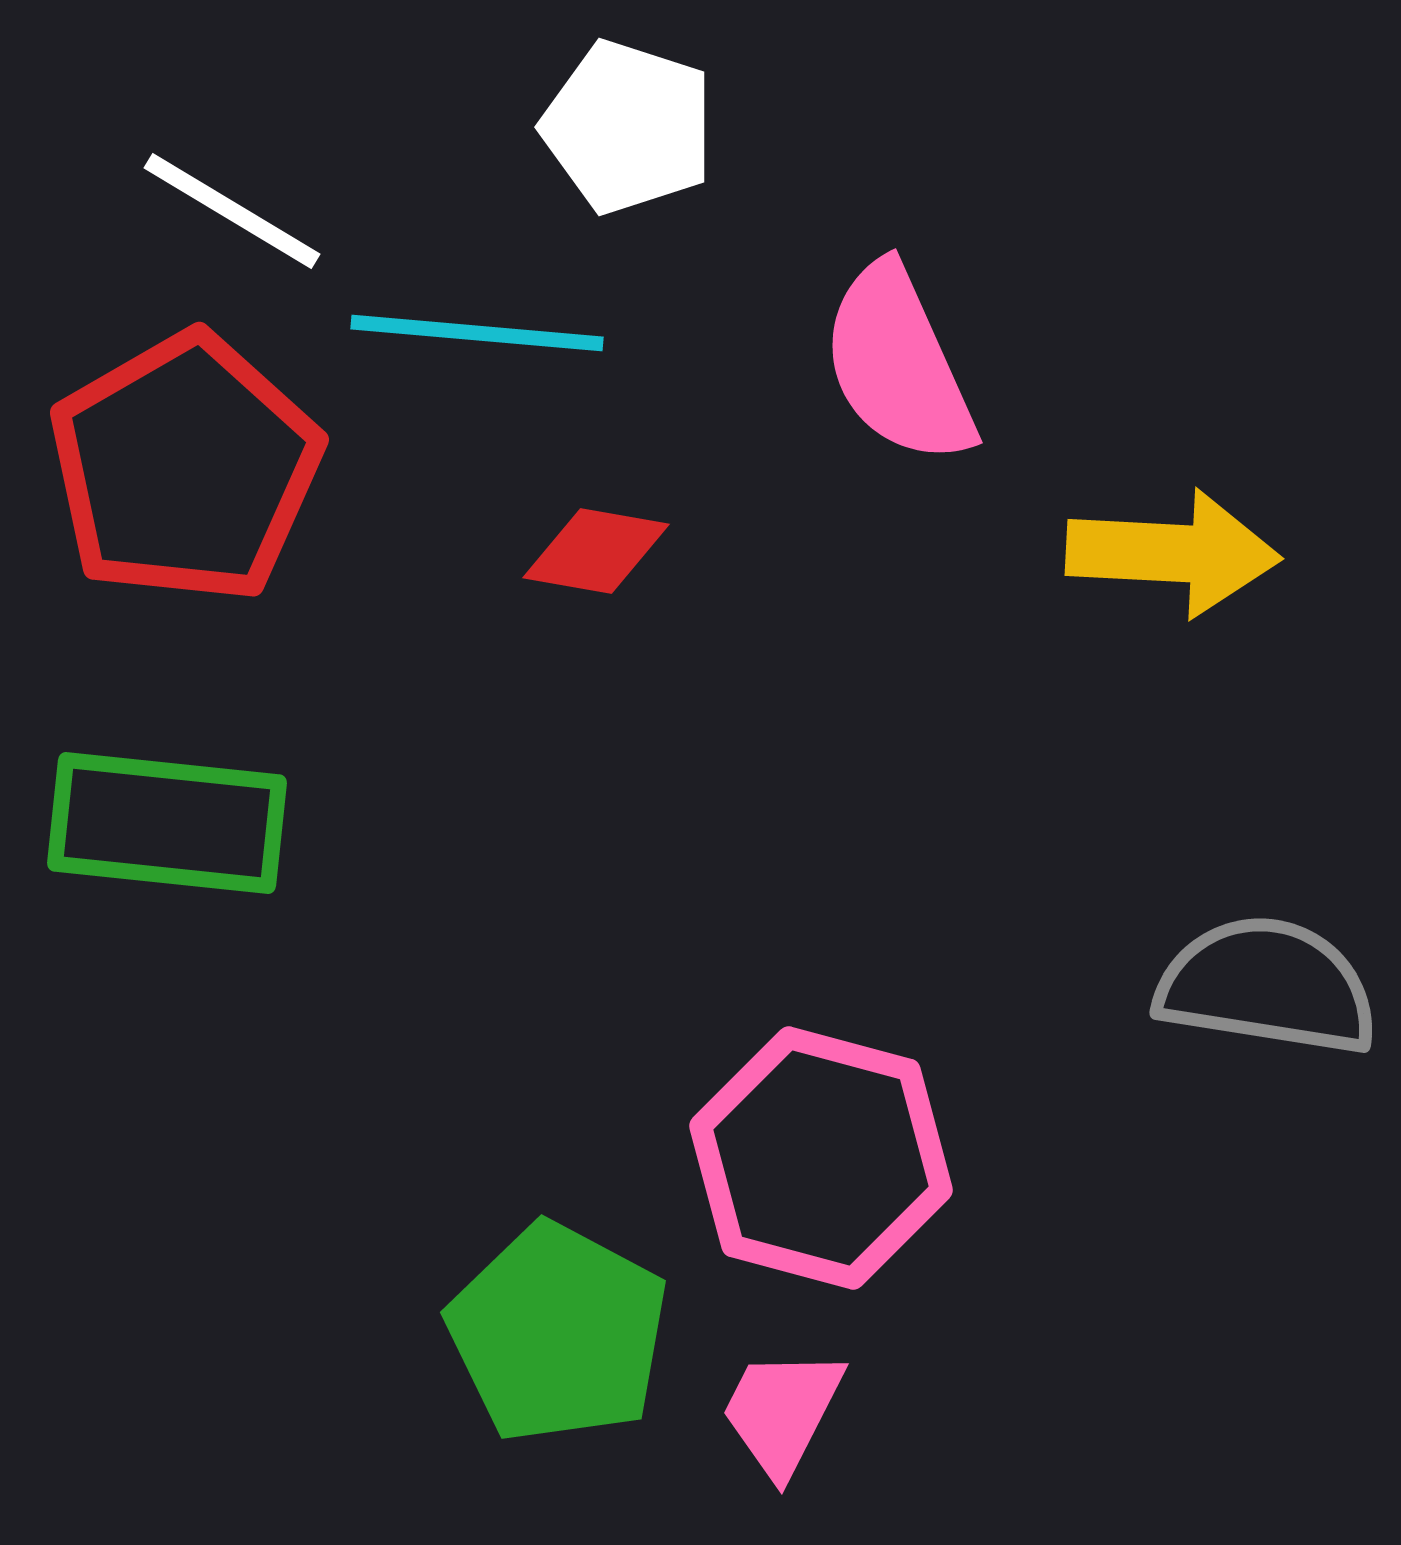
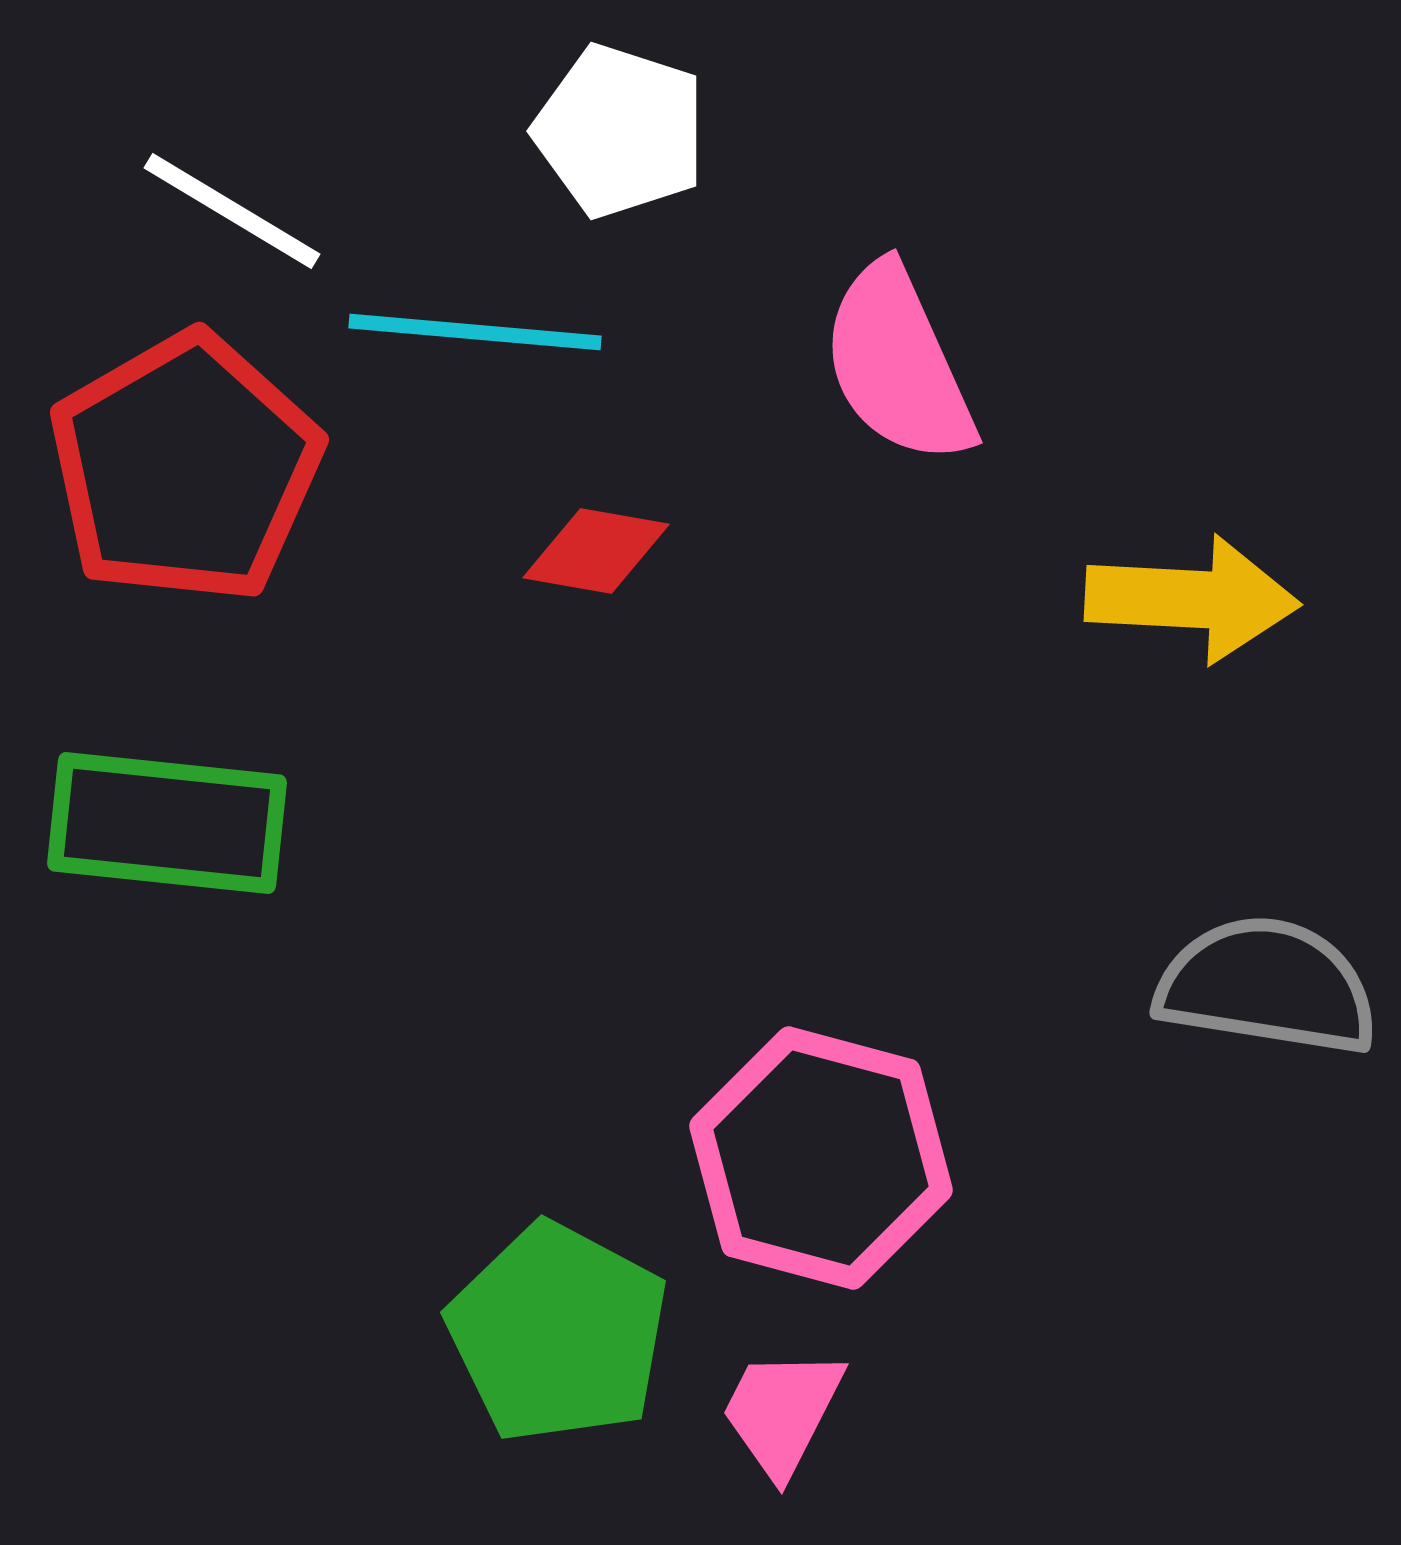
white pentagon: moved 8 px left, 4 px down
cyan line: moved 2 px left, 1 px up
yellow arrow: moved 19 px right, 46 px down
